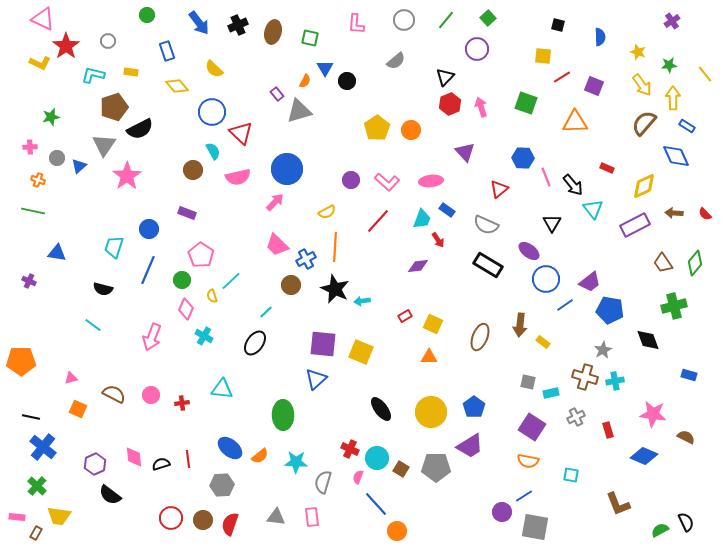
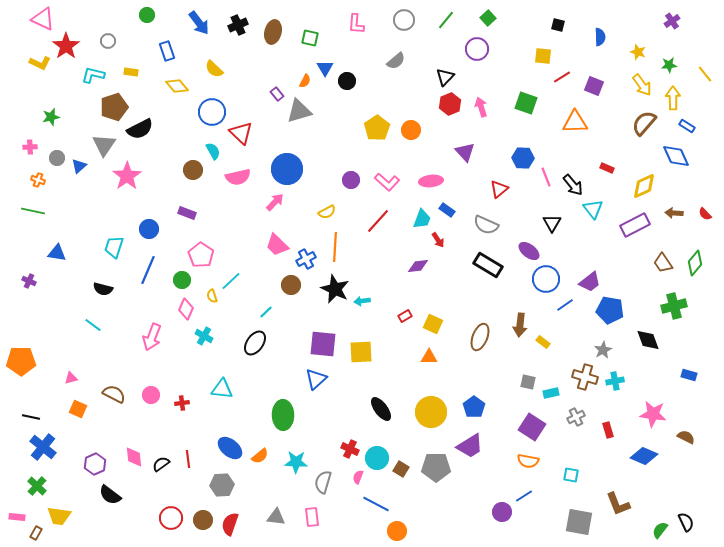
yellow square at (361, 352): rotated 25 degrees counterclockwise
black semicircle at (161, 464): rotated 18 degrees counterclockwise
blue line at (376, 504): rotated 20 degrees counterclockwise
gray square at (535, 527): moved 44 px right, 5 px up
green semicircle at (660, 530): rotated 24 degrees counterclockwise
